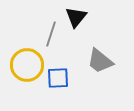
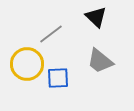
black triangle: moved 20 px right; rotated 25 degrees counterclockwise
gray line: rotated 35 degrees clockwise
yellow circle: moved 1 px up
